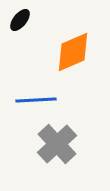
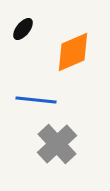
black ellipse: moved 3 px right, 9 px down
blue line: rotated 9 degrees clockwise
